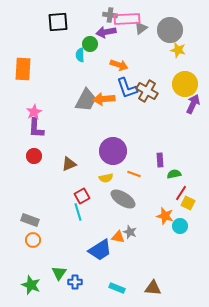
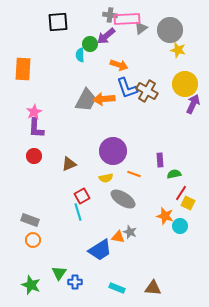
purple arrow at (106, 32): moved 4 px down; rotated 30 degrees counterclockwise
